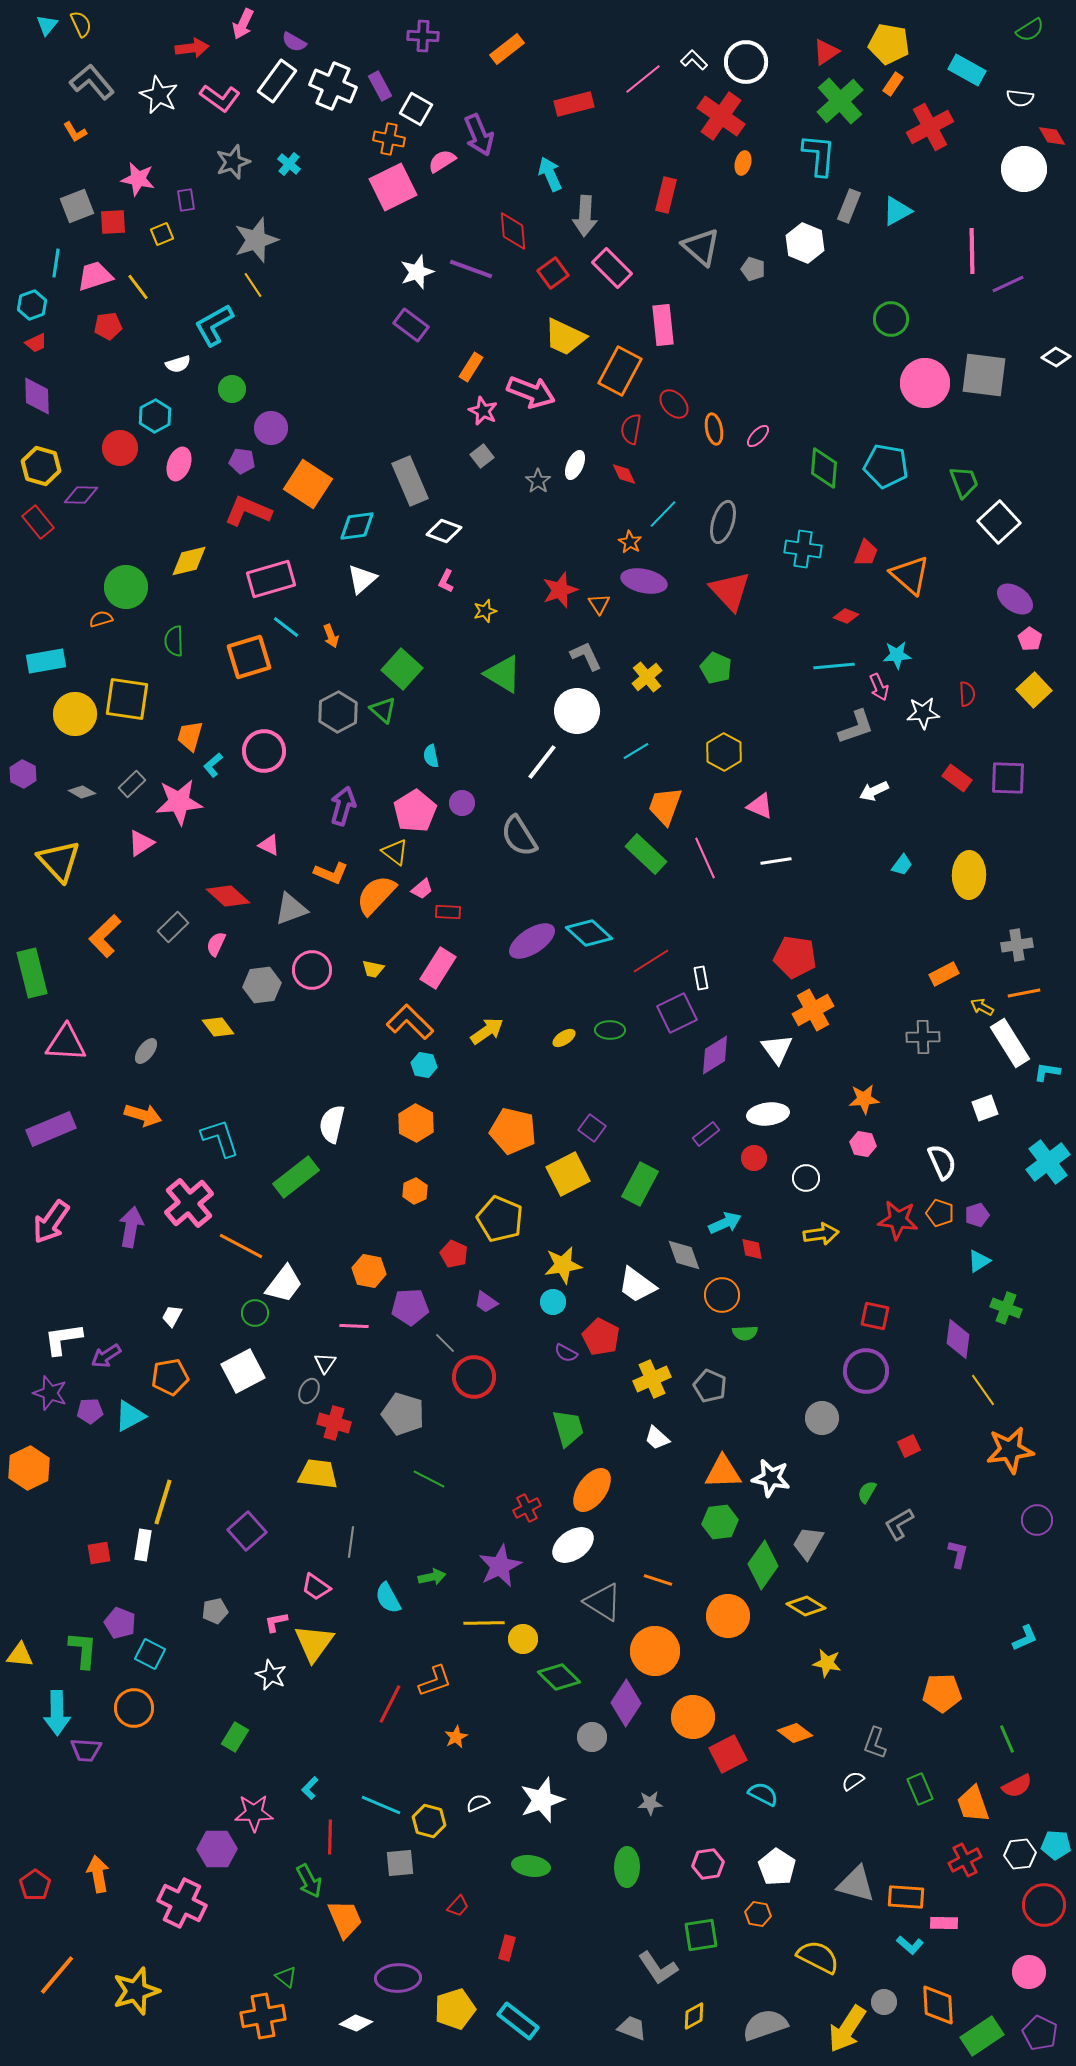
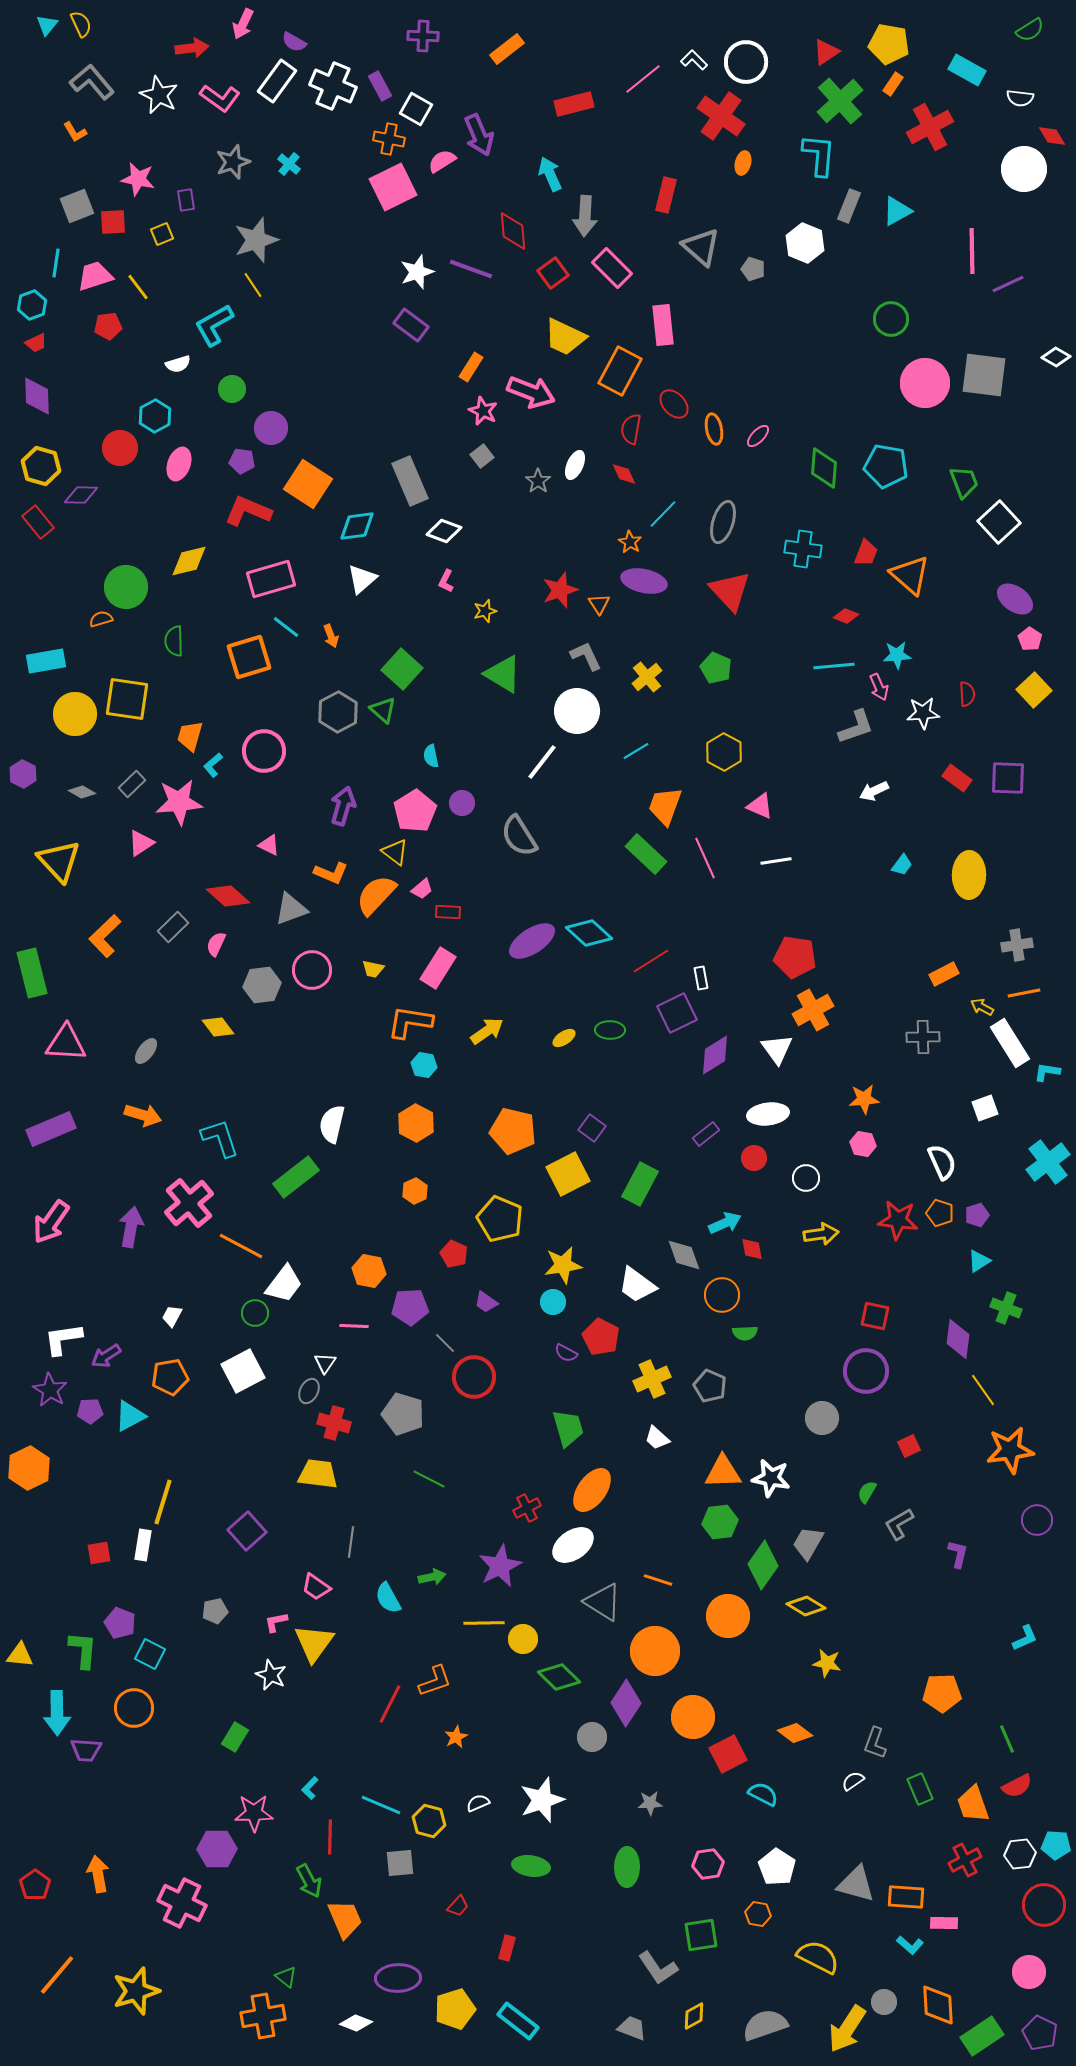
orange L-shape at (410, 1022): rotated 36 degrees counterclockwise
purple star at (50, 1393): moved 3 px up; rotated 12 degrees clockwise
